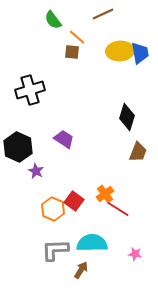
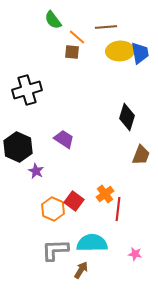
brown line: moved 3 px right, 13 px down; rotated 20 degrees clockwise
black cross: moved 3 px left
brown trapezoid: moved 3 px right, 3 px down
red line: rotated 65 degrees clockwise
